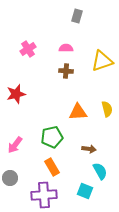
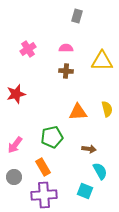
yellow triangle: rotated 20 degrees clockwise
orange rectangle: moved 9 px left
gray circle: moved 4 px right, 1 px up
